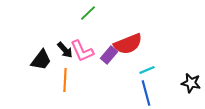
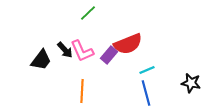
orange line: moved 17 px right, 11 px down
